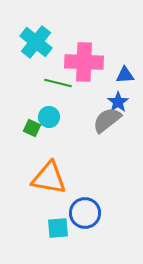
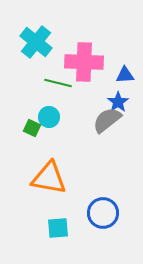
blue circle: moved 18 px right
